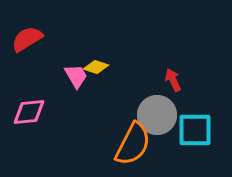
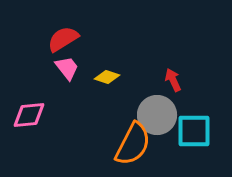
red semicircle: moved 36 px right
yellow diamond: moved 11 px right, 10 px down
pink trapezoid: moved 9 px left, 8 px up; rotated 8 degrees counterclockwise
pink diamond: moved 3 px down
cyan square: moved 1 px left, 1 px down
